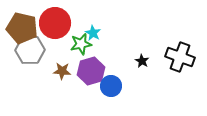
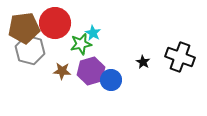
brown pentagon: moved 2 px right; rotated 20 degrees counterclockwise
gray hexagon: rotated 16 degrees clockwise
black star: moved 1 px right, 1 px down
blue circle: moved 6 px up
